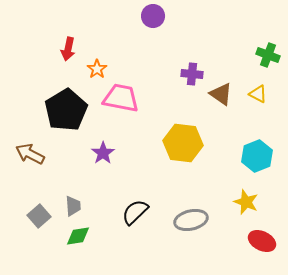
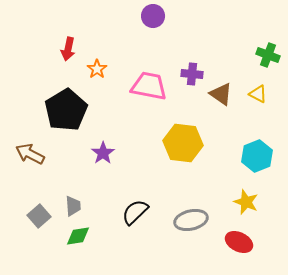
pink trapezoid: moved 28 px right, 12 px up
red ellipse: moved 23 px left, 1 px down
